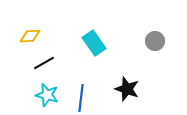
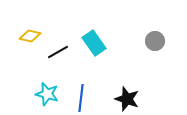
yellow diamond: rotated 15 degrees clockwise
black line: moved 14 px right, 11 px up
black star: moved 10 px down
cyan star: moved 1 px up
